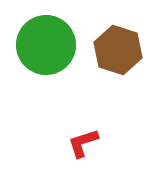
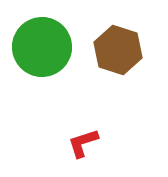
green circle: moved 4 px left, 2 px down
